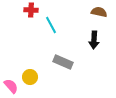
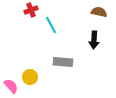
red cross: rotated 24 degrees counterclockwise
gray rectangle: rotated 18 degrees counterclockwise
